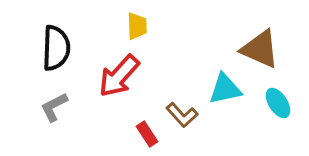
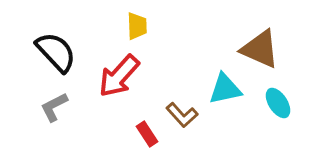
black semicircle: moved 4 px down; rotated 45 degrees counterclockwise
